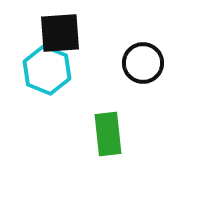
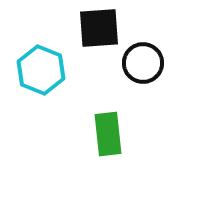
black square: moved 39 px right, 5 px up
cyan hexagon: moved 6 px left
